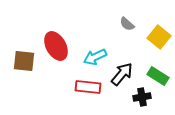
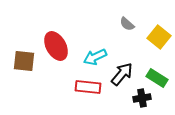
green rectangle: moved 1 px left, 2 px down
black cross: moved 1 px down
